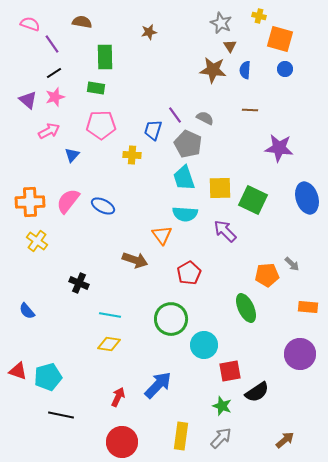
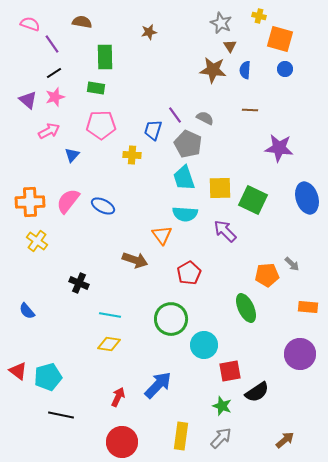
red triangle at (18, 371): rotated 18 degrees clockwise
